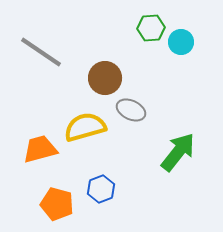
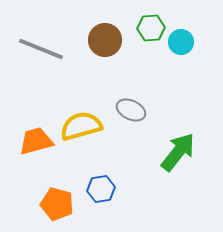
gray line: moved 3 px up; rotated 12 degrees counterclockwise
brown circle: moved 38 px up
yellow semicircle: moved 4 px left, 1 px up
orange trapezoid: moved 4 px left, 8 px up
blue hexagon: rotated 12 degrees clockwise
